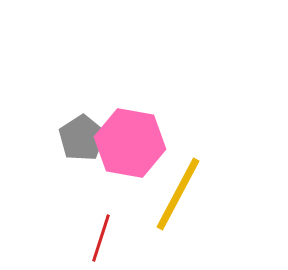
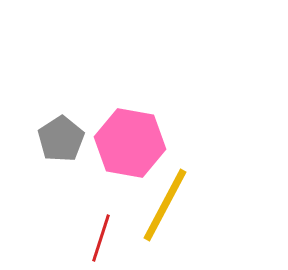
gray pentagon: moved 21 px left, 1 px down
yellow line: moved 13 px left, 11 px down
